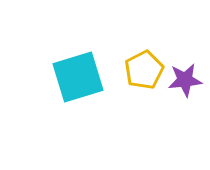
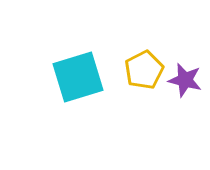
purple star: rotated 20 degrees clockwise
